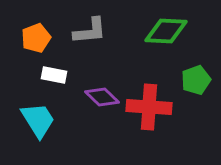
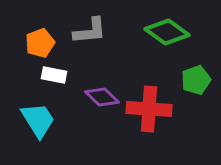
green diamond: moved 1 px right, 1 px down; rotated 33 degrees clockwise
orange pentagon: moved 4 px right, 5 px down
red cross: moved 2 px down
